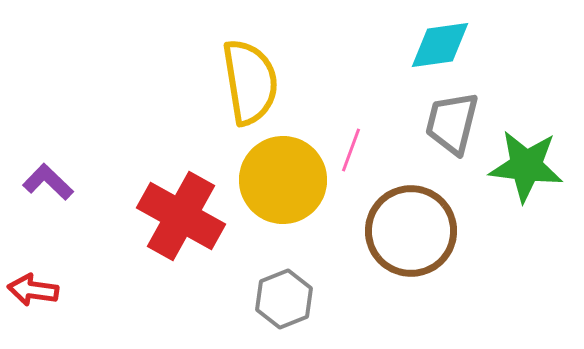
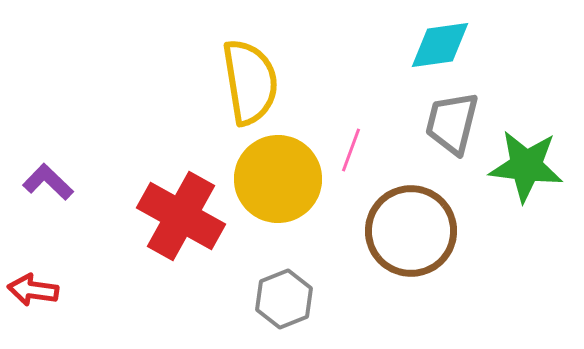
yellow circle: moved 5 px left, 1 px up
